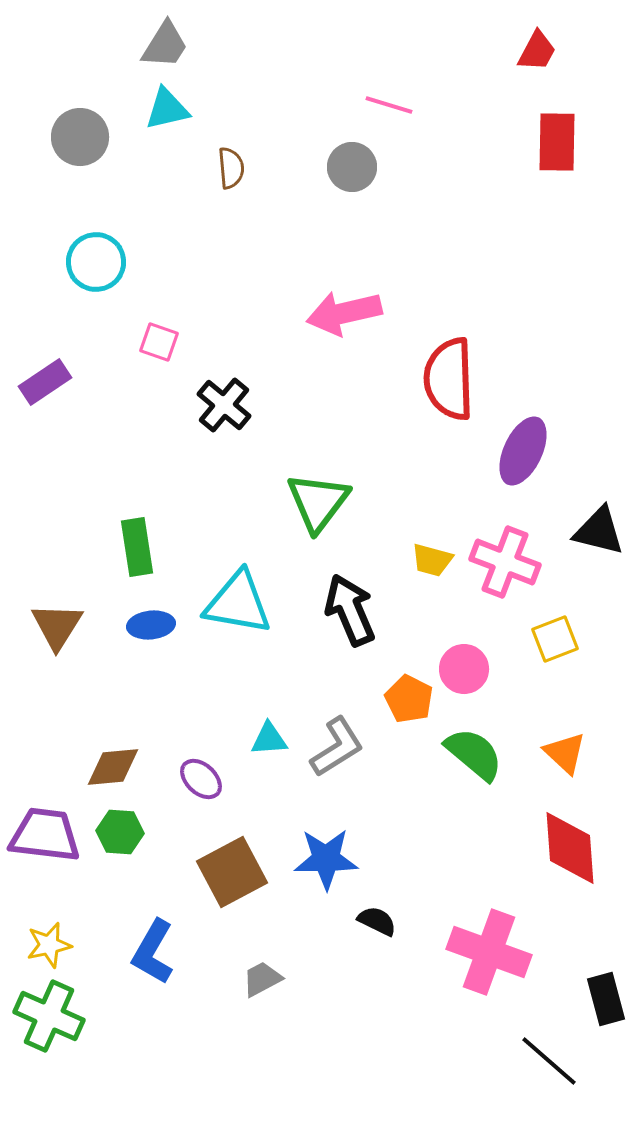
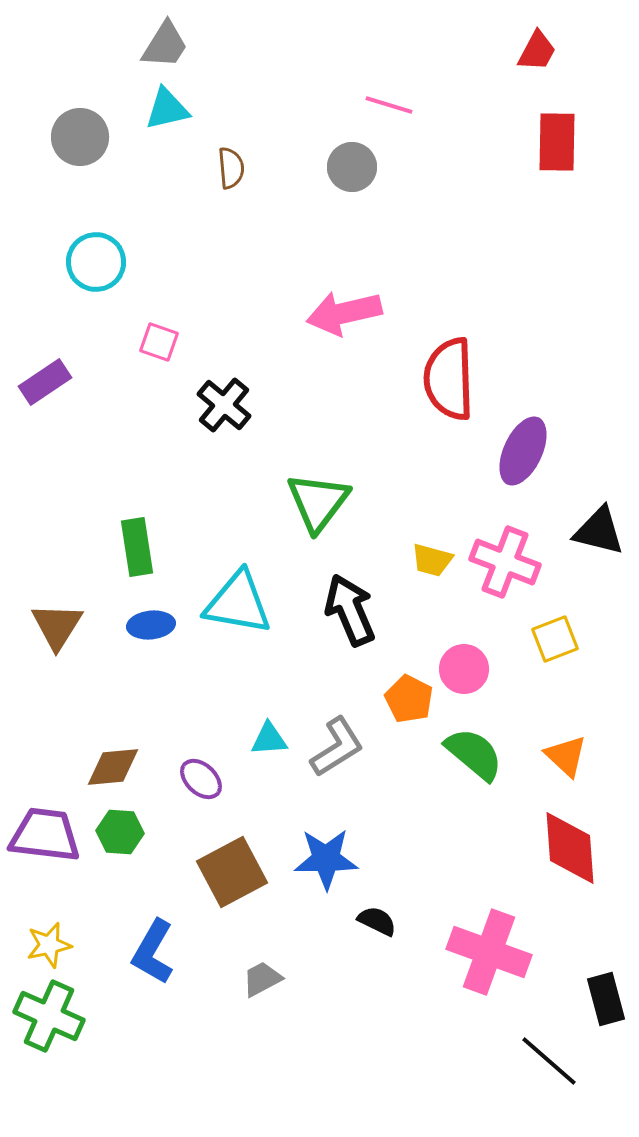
orange triangle at (565, 753): moved 1 px right, 3 px down
